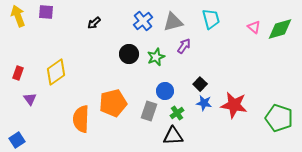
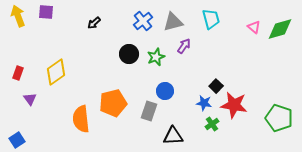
black square: moved 16 px right, 2 px down
green cross: moved 35 px right, 11 px down
orange semicircle: rotated 8 degrees counterclockwise
